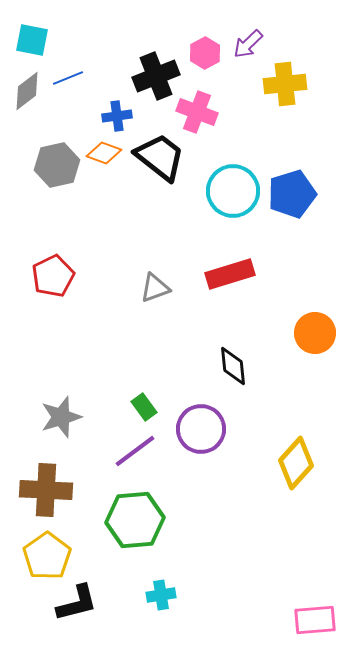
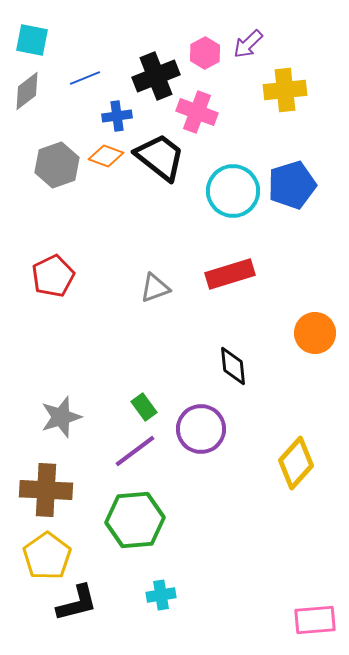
blue line: moved 17 px right
yellow cross: moved 6 px down
orange diamond: moved 2 px right, 3 px down
gray hexagon: rotated 6 degrees counterclockwise
blue pentagon: moved 9 px up
